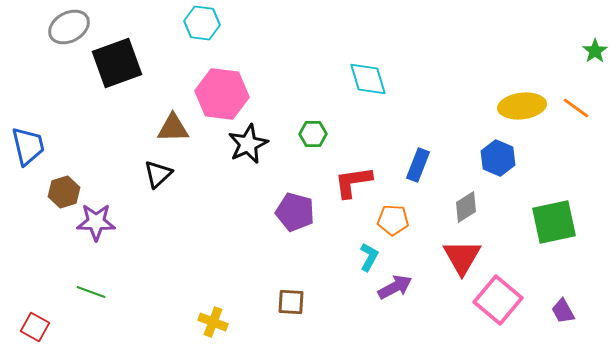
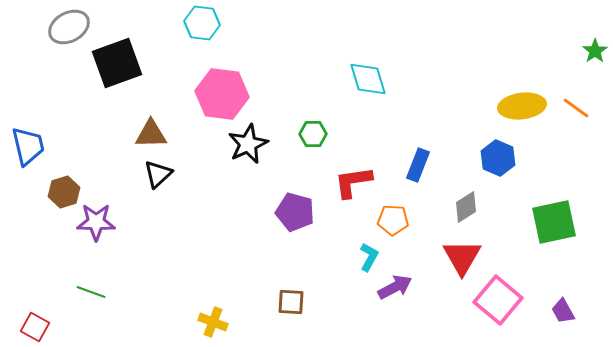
brown triangle: moved 22 px left, 6 px down
